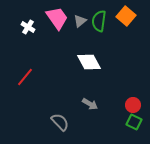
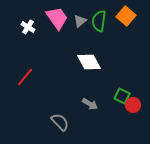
green square: moved 12 px left, 26 px up
